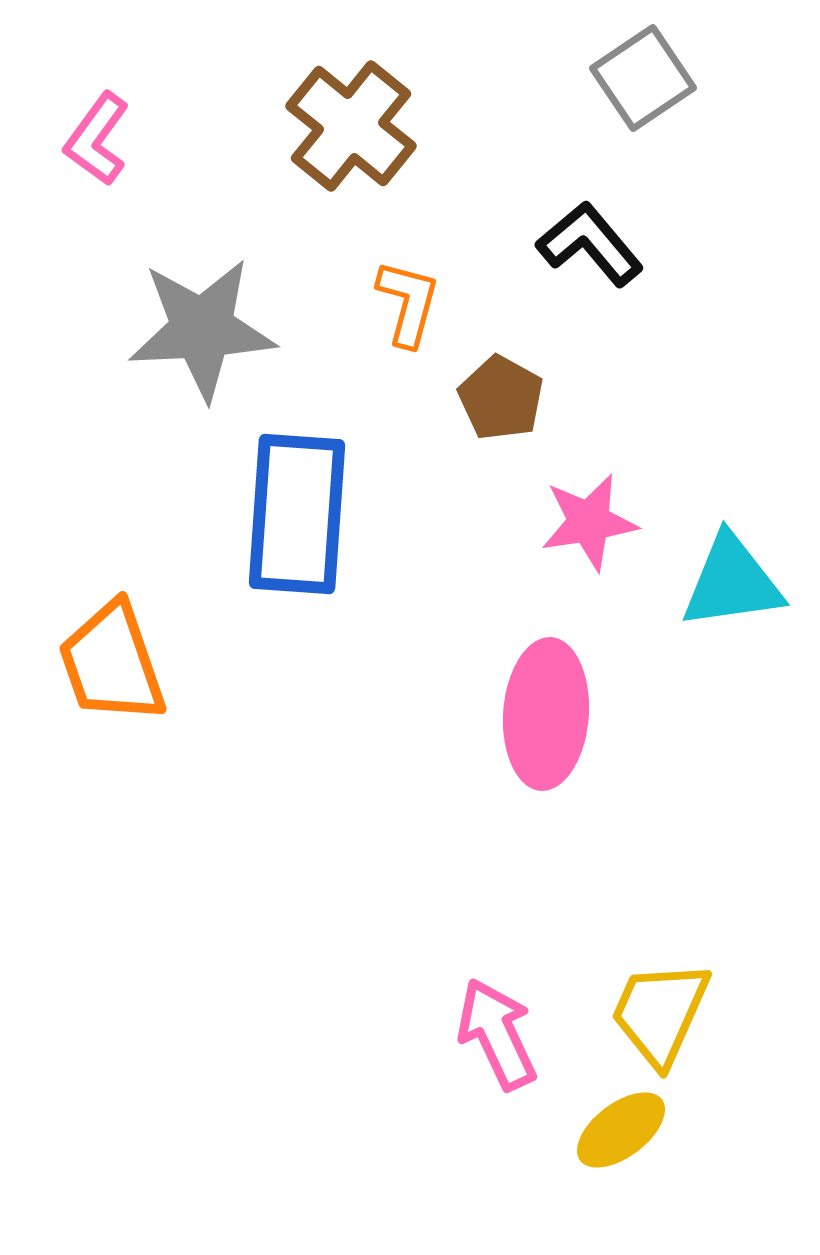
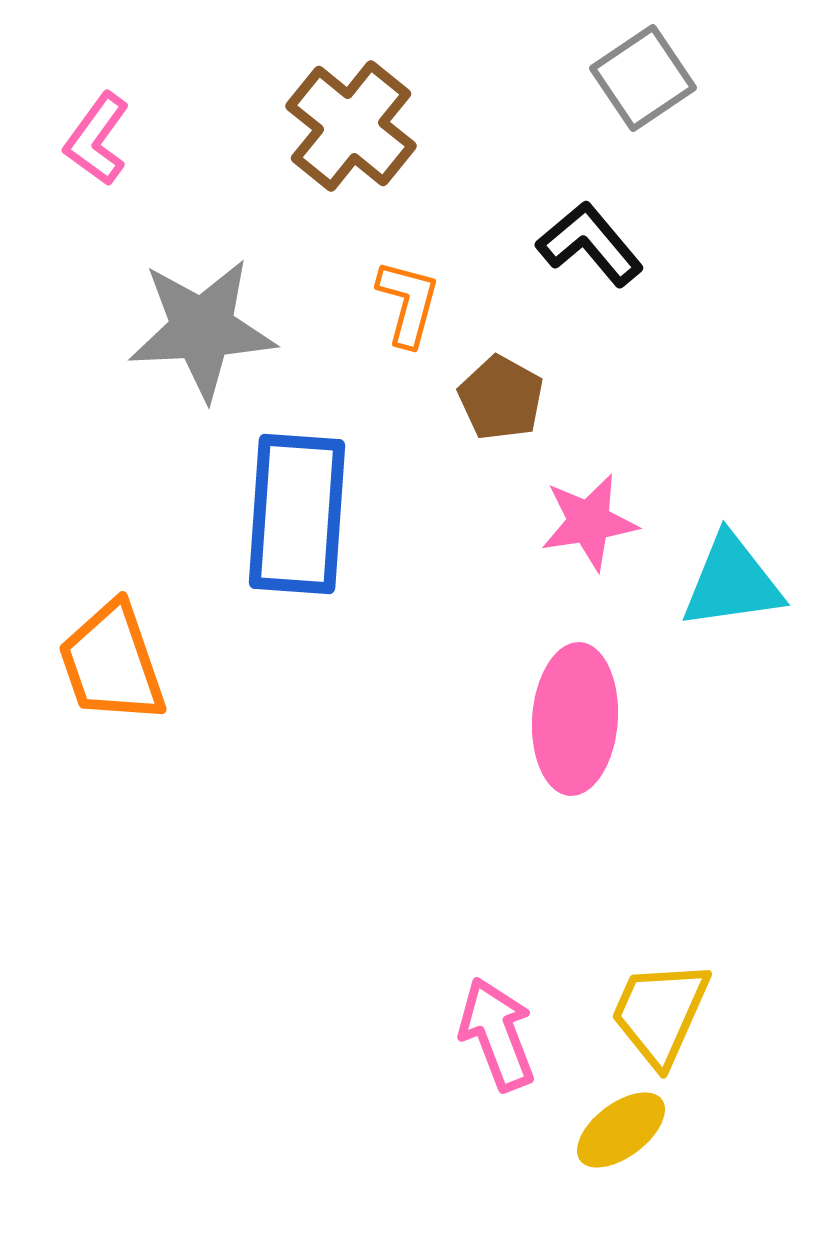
pink ellipse: moved 29 px right, 5 px down
pink arrow: rotated 4 degrees clockwise
